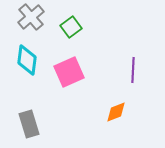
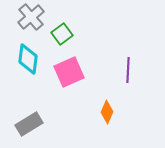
green square: moved 9 px left, 7 px down
cyan diamond: moved 1 px right, 1 px up
purple line: moved 5 px left
orange diamond: moved 9 px left; rotated 45 degrees counterclockwise
gray rectangle: rotated 76 degrees clockwise
